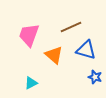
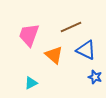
blue triangle: rotated 10 degrees clockwise
